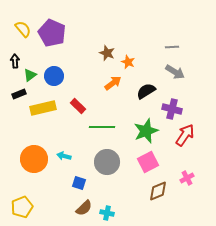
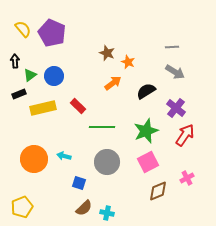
purple cross: moved 4 px right, 1 px up; rotated 24 degrees clockwise
